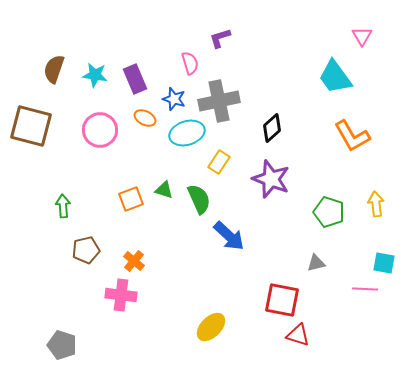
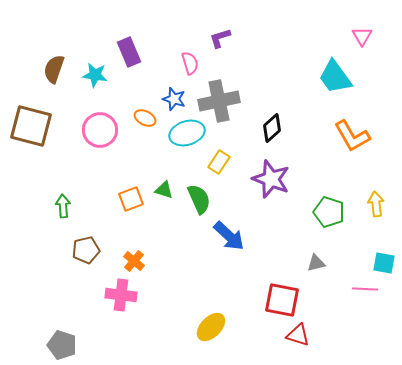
purple rectangle: moved 6 px left, 27 px up
